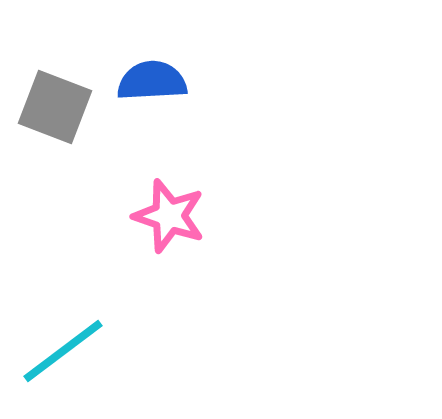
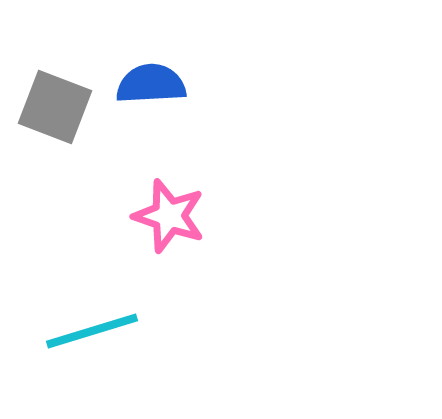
blue semicircle: moved 1 px left, 3 px down
cyan line: moved 29 px right, 20 px up; rotated 20 degrees clockwise
